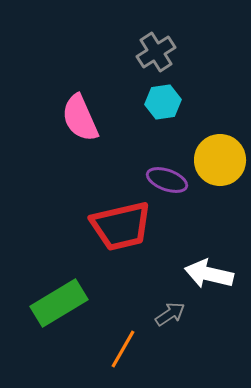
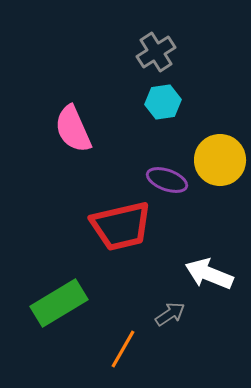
pink semicircle: moved 7 px left, 11 px down
white arrow: rotated 9 degrees clockwise
